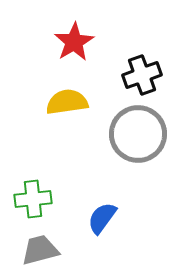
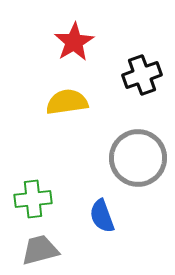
gray circle: moved 24 px down
blue semicircle: moved 2 px up; rotated 56 degrees counterclockwise
